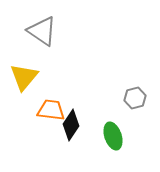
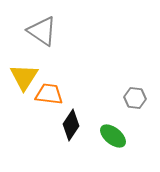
yellow triangle: rotated 8 degrees counterclockwise
gray hexagon: rotated 20 degrees clockwise
orange trapezoid: moved 2 px left, 16 px up
green ellipse: rotated 32 degrees counterclockwise
